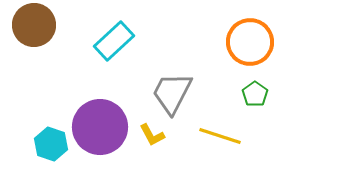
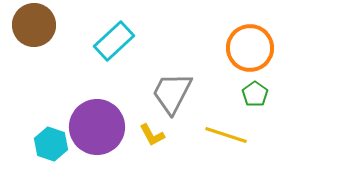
orange circle: moved 6 px down
purple circle: moved 3 px left
yellow line: moved 6 px right, 1 px up
